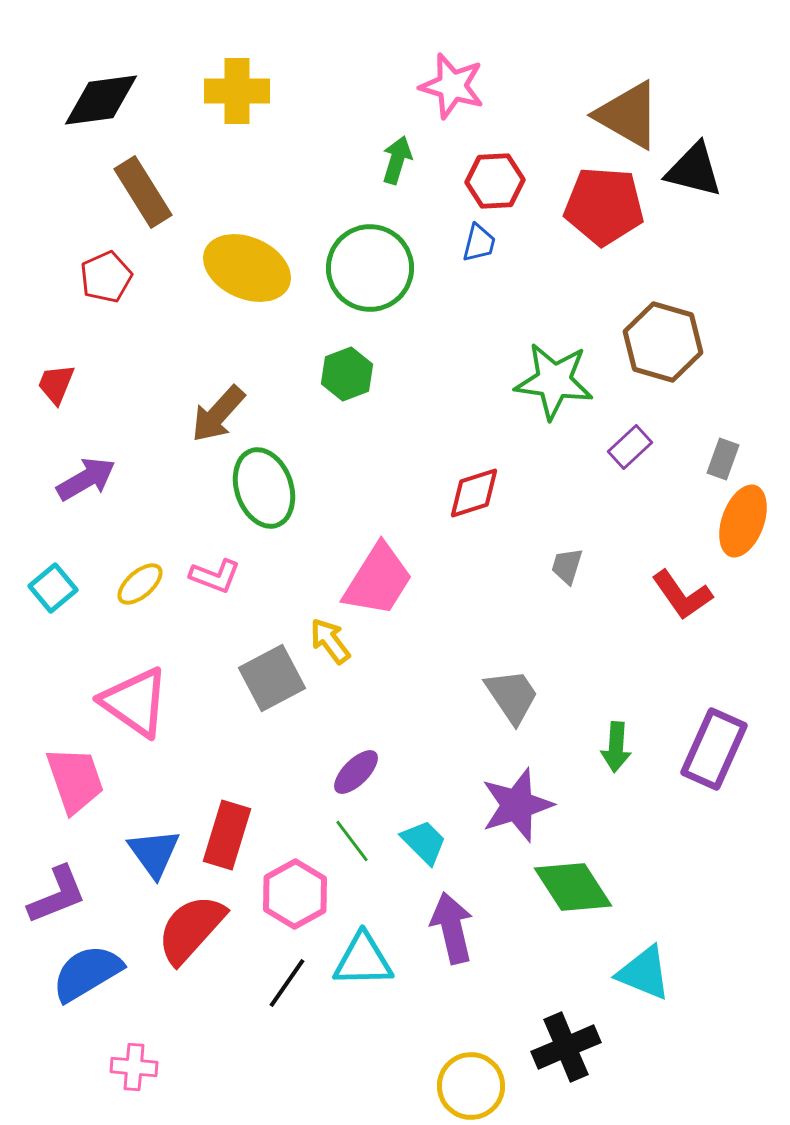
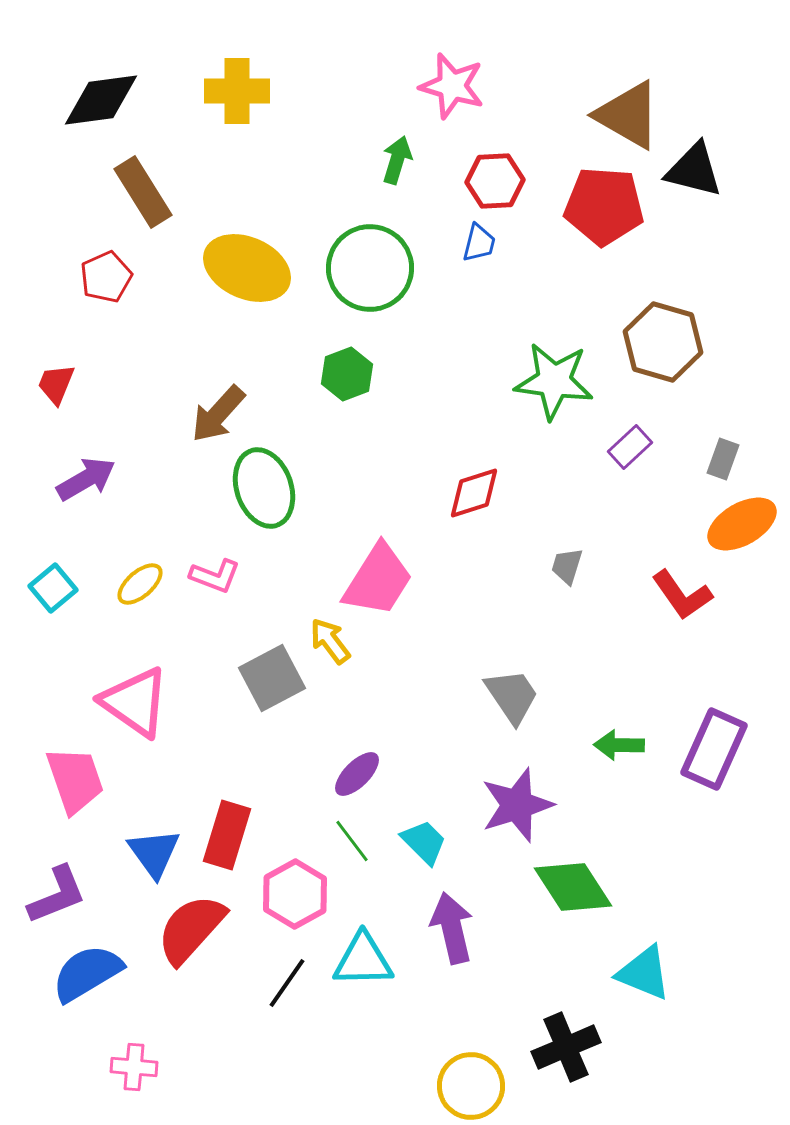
orange ellipse at (743, 521): moved 1 px left, 3 px down; rotated 40 degrees clockwise
green arrow at (616, 747): moved 3 px right, 2 px up; rotated 87 degrees clockwise
purple ellipse at (356, 772): moved 1 px right, 2 px down
